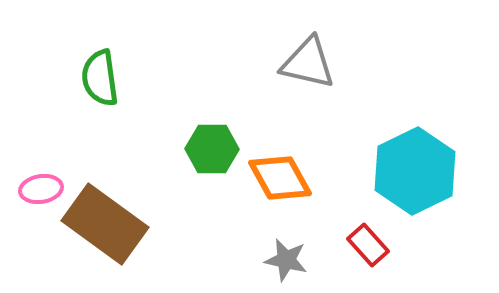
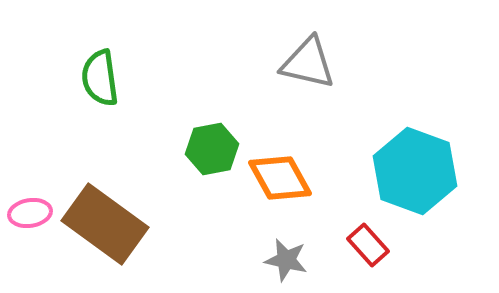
green hexagon: rotated 12 degrees counterclockwise
cyan hexagon: rotated 14 degrees counterclockwise
pink ellipse: moved 11 px left, 24 px down
